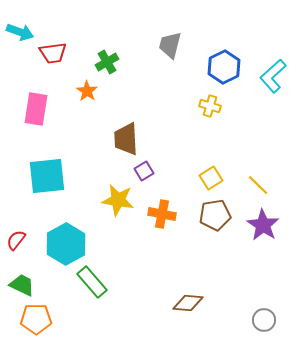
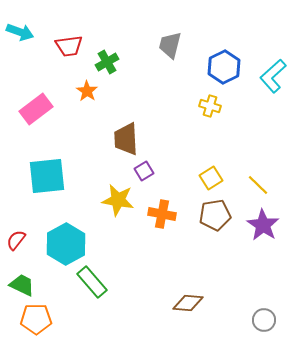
red trapezoid: moved 16 px right, 7 px up
pink rectangle: rotated 44 degrees clockwise
